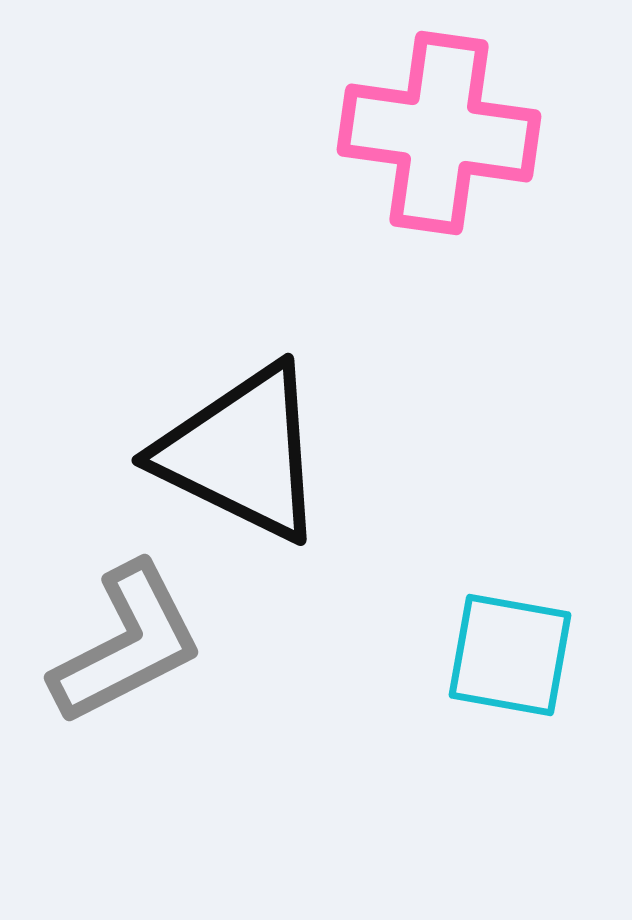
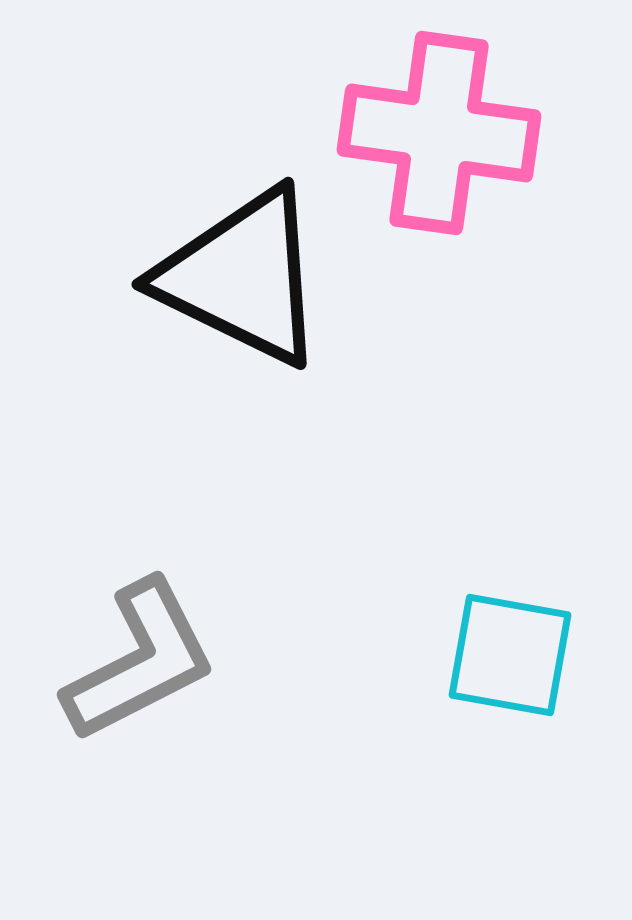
black triangle: moved 176 px up
gray L-shape: moved 13 px right, 17 px down
